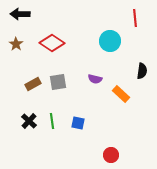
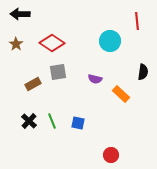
red line: moved 2 px right, 3 px down
black semicircle: moved 1 px right, 1 px down
gray square: moved 10 px up
green line: rotated 14 degrees counterclockwise
